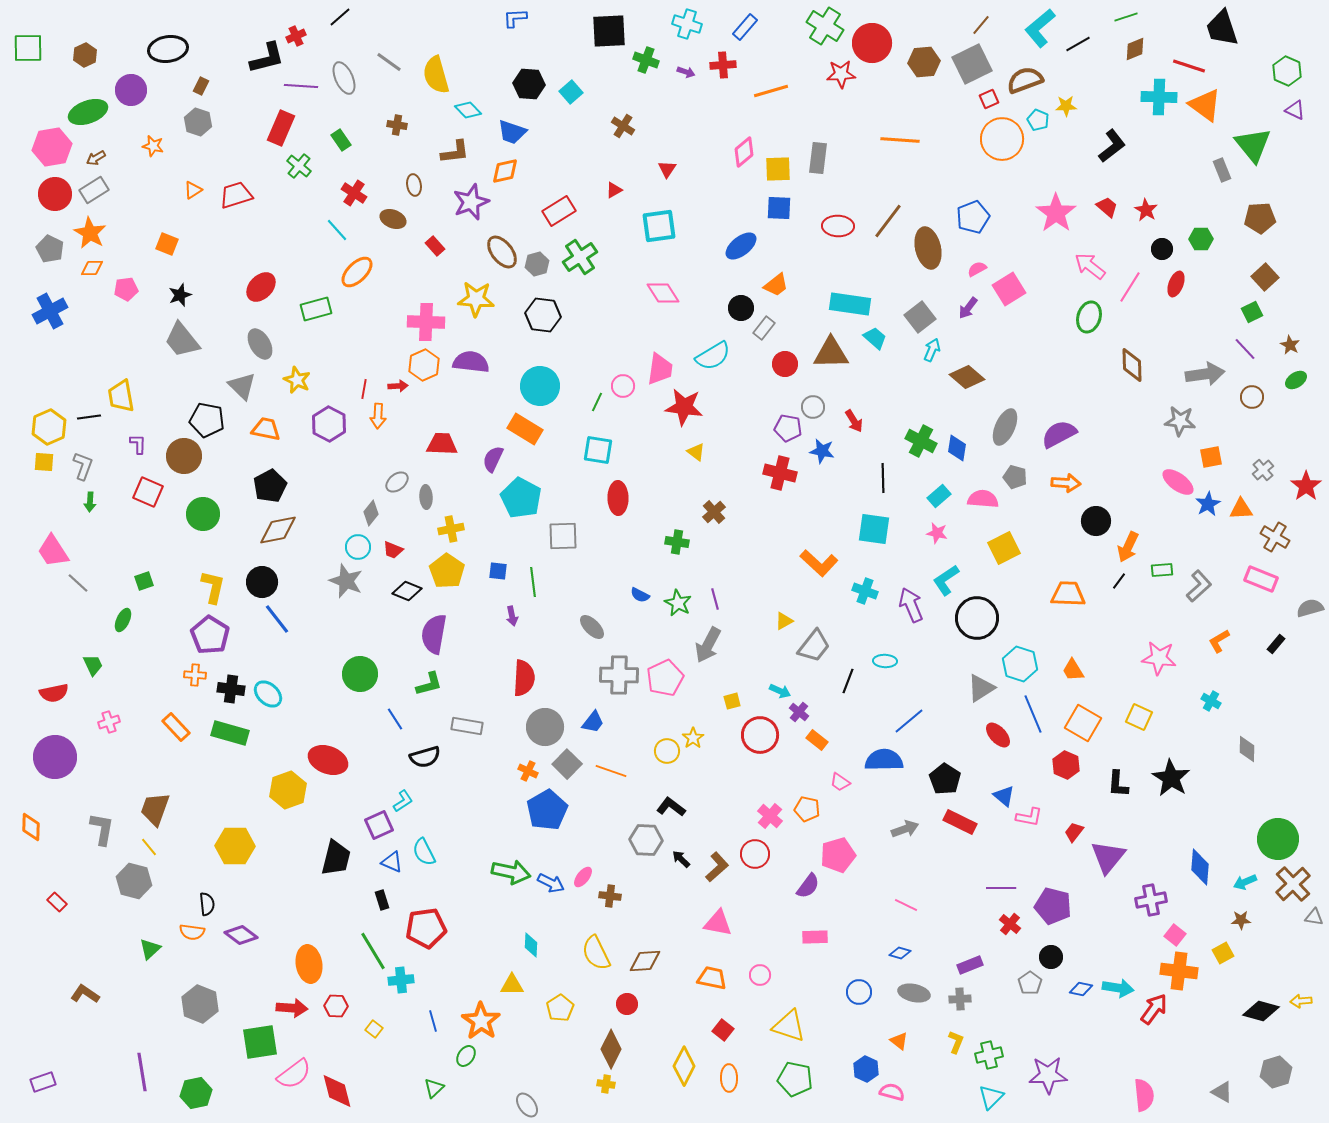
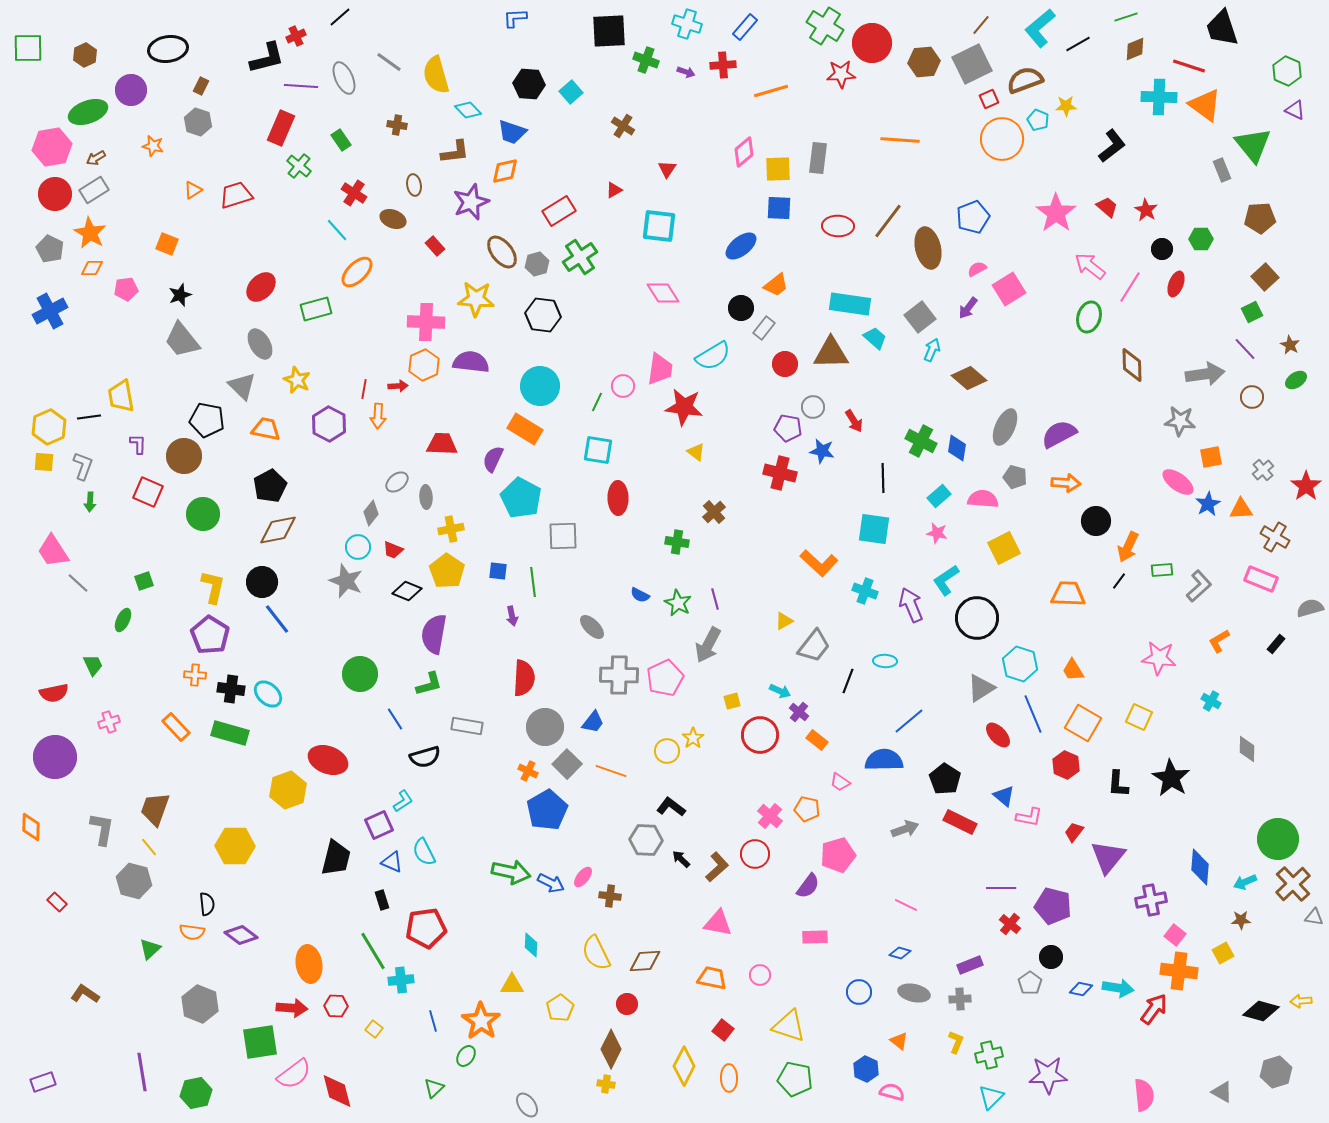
cyan square at (659, 226): rotated 15 degrees clockwise
brown diamond at (967, 377): moved 2 px right, 1 px down
